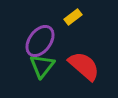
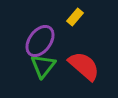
yellow rectangle: moved 2 px right; rotated 12 degrees counterclockwise
green triangle: moved 1 px right
